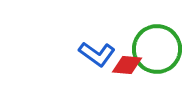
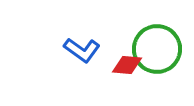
blue L-shape: moved 15 px left, 4 px up
